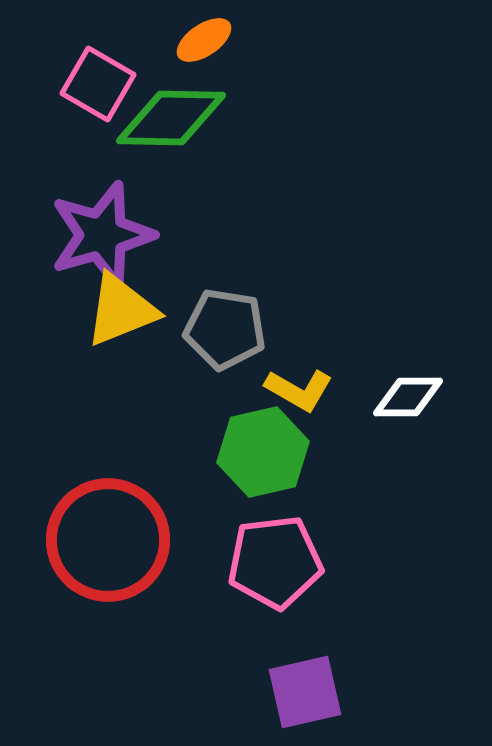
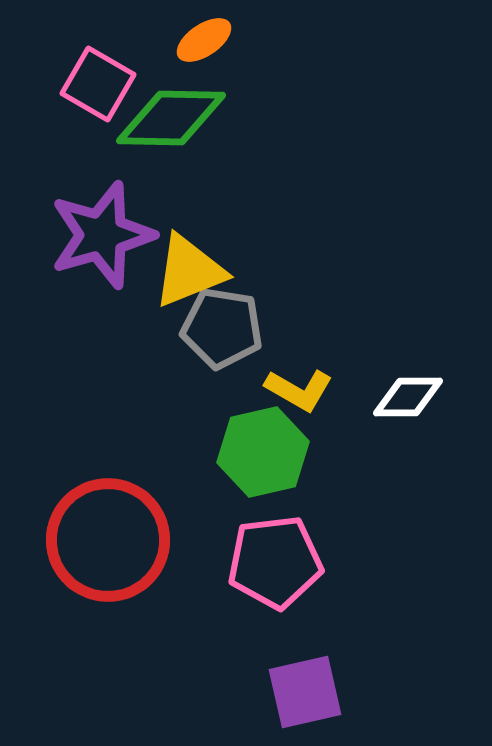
yellow triangle: moved 68 px right, 39 px up
gray pentagon: moved 3 px left, 1 px up
